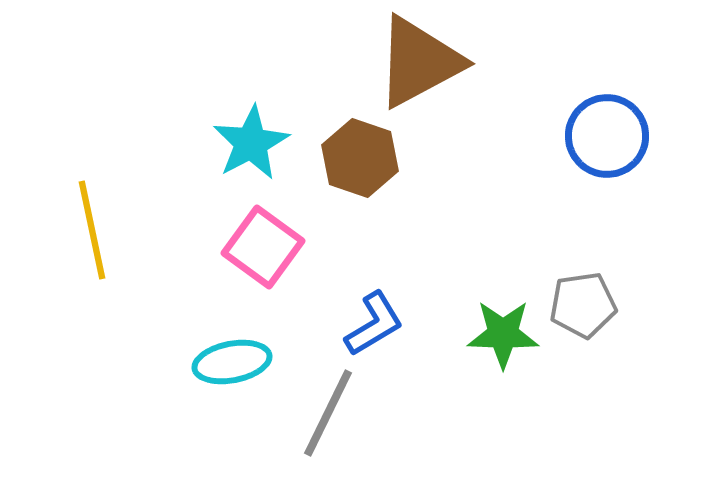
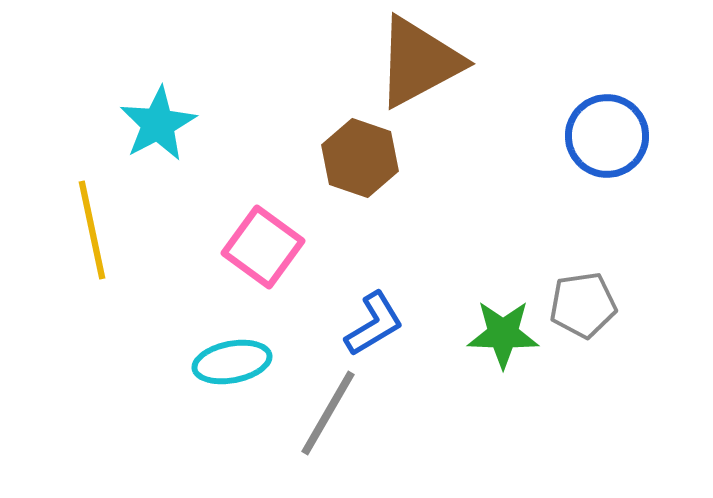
cyan star: moved 93 px left, 19 px up
gray line: rotated 4 degrees clockwise
